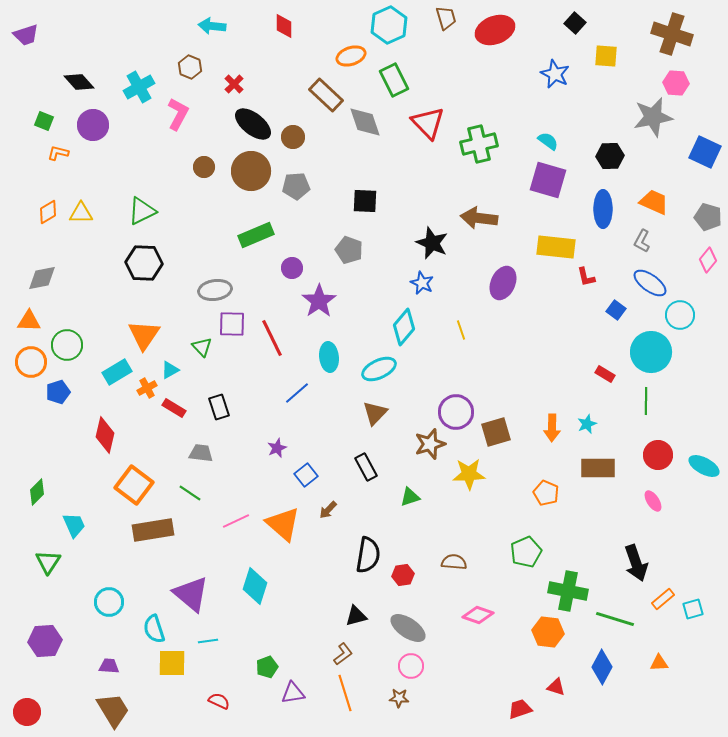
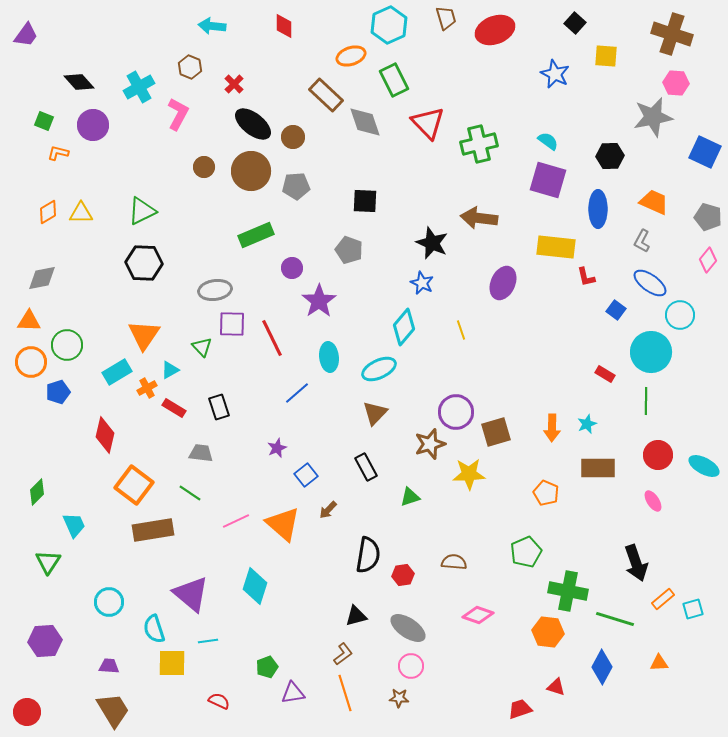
purple trapezoid at (26, 35): rotated 36 degrees counterclockwise
blue ellipse at (603, 209): moved 5 px left
